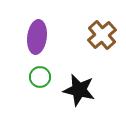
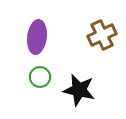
brown cross: rotated 16 degrees clockwise
